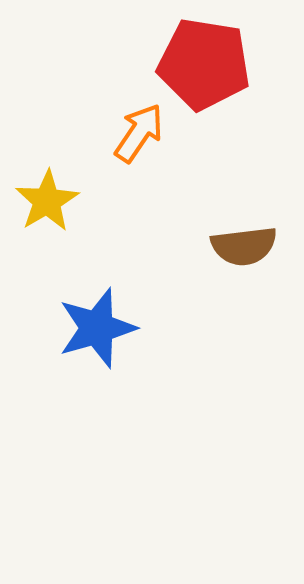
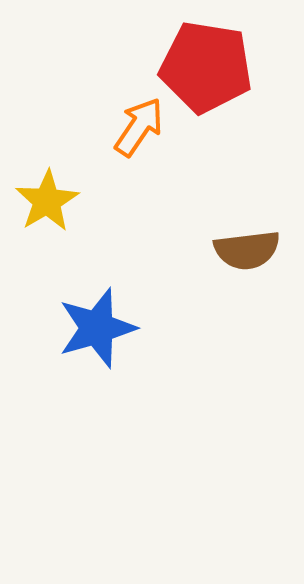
red pentagon: moved 2 px right, 3 px down
orange arrow: moved 6 px up
brown semicircle: moved 3 px right, 4 px down
